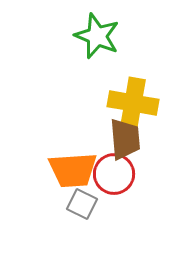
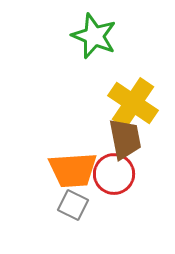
green star: moved 3 px left
yellow cross: rotated 24 degrees clockwise
brown trapezoid: rotated 6 degrees counterclockwise
gray square: moved 9 px left, 1 px down
